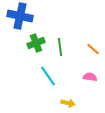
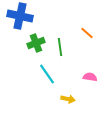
orange line: moved 6 px left, 16 px up
cyan line: moved 1 px left, 2 px up
yellow arrow: moved 4 px up
